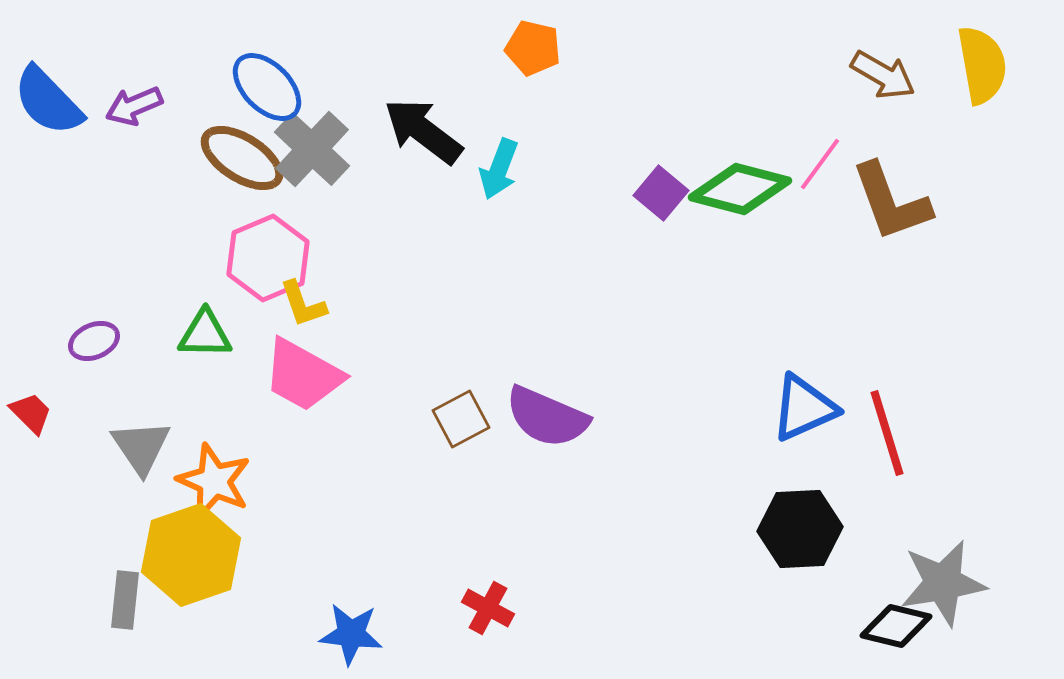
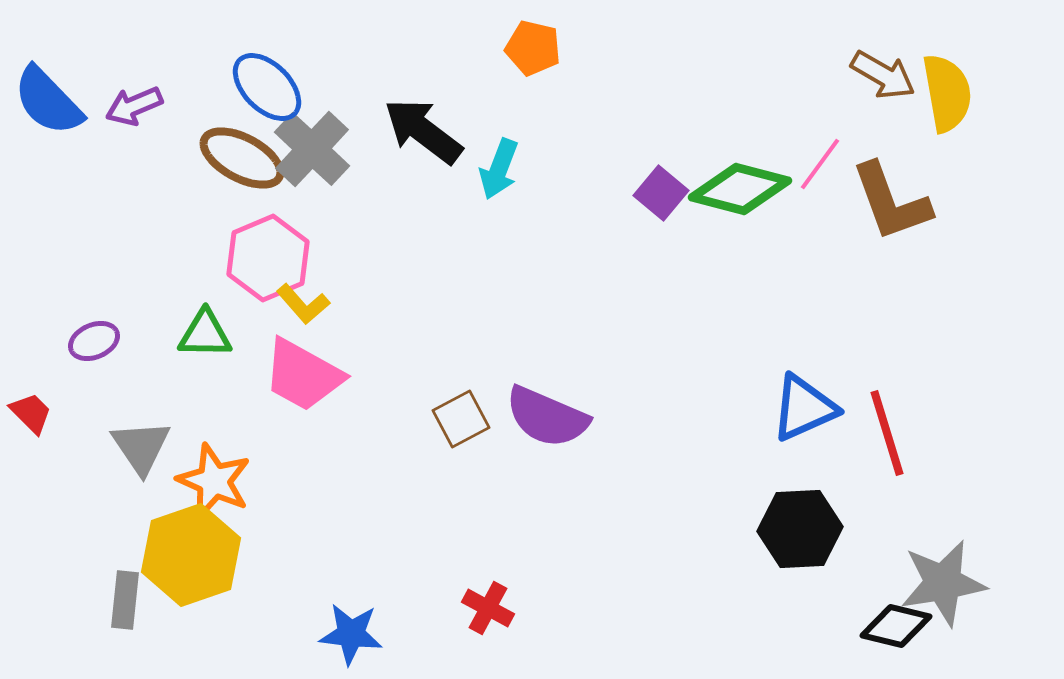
yellow semicircle: moved 35 px left, 28 px down
brown ellipse: rotated 4 degrees counterclockwise
yellow L-shape: rotated 22 degrees counterclockwise
